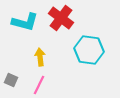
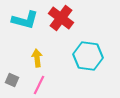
cyan L-shape: moved 2 px up
cyan hexagon: moved 1 px left, 6 px down
yellow arrow: moved 3 px left, 1 px down
gray square: moved 1 px right
